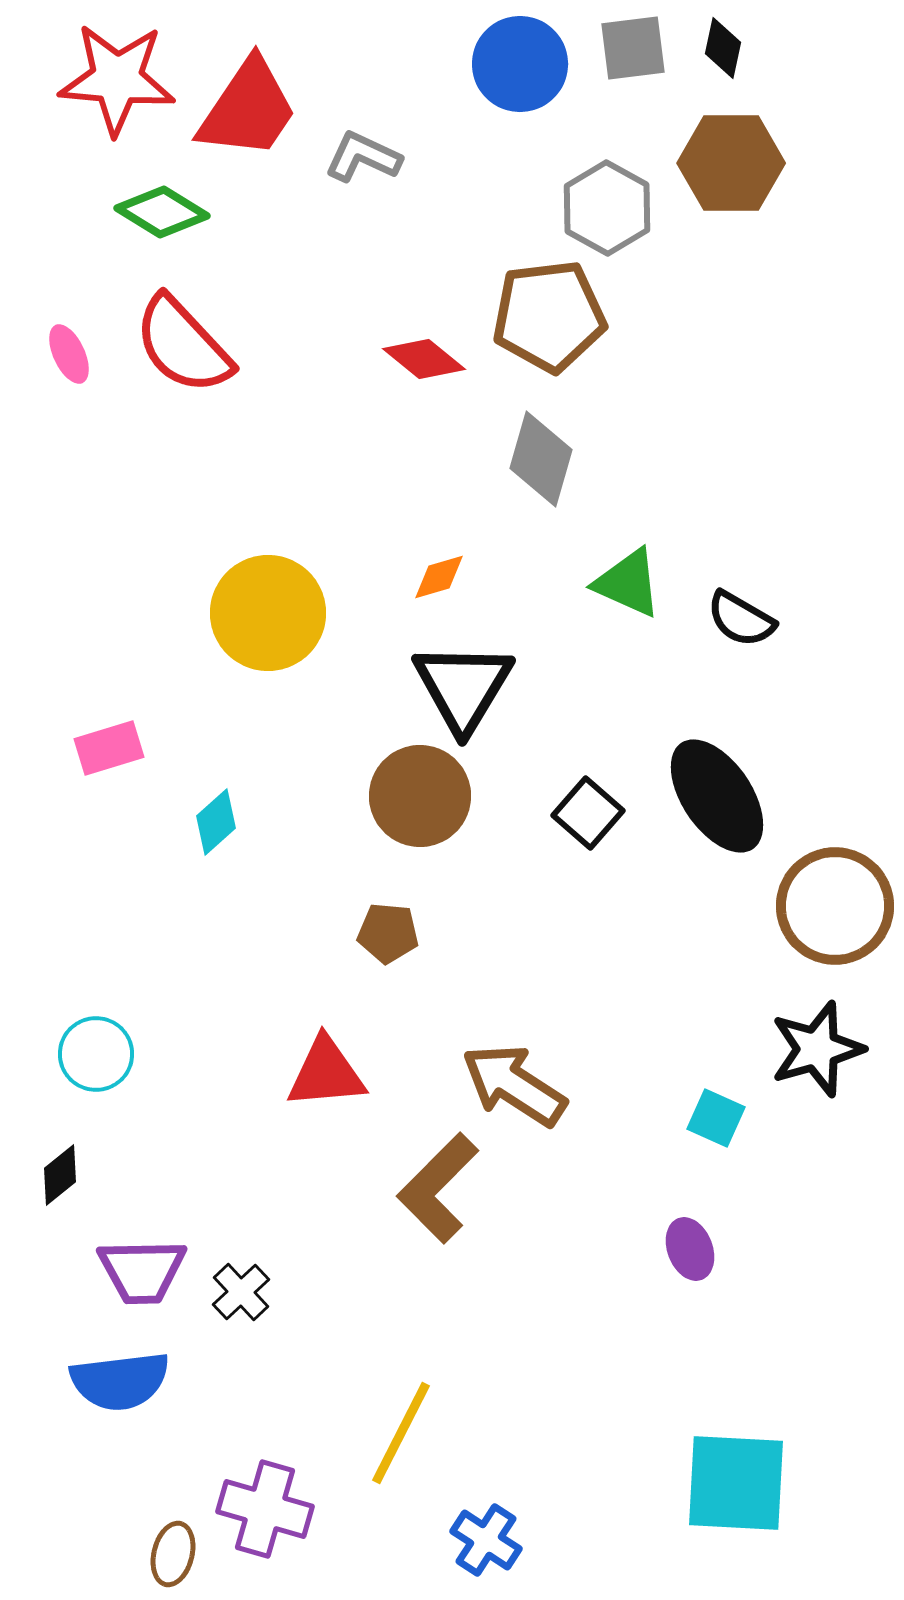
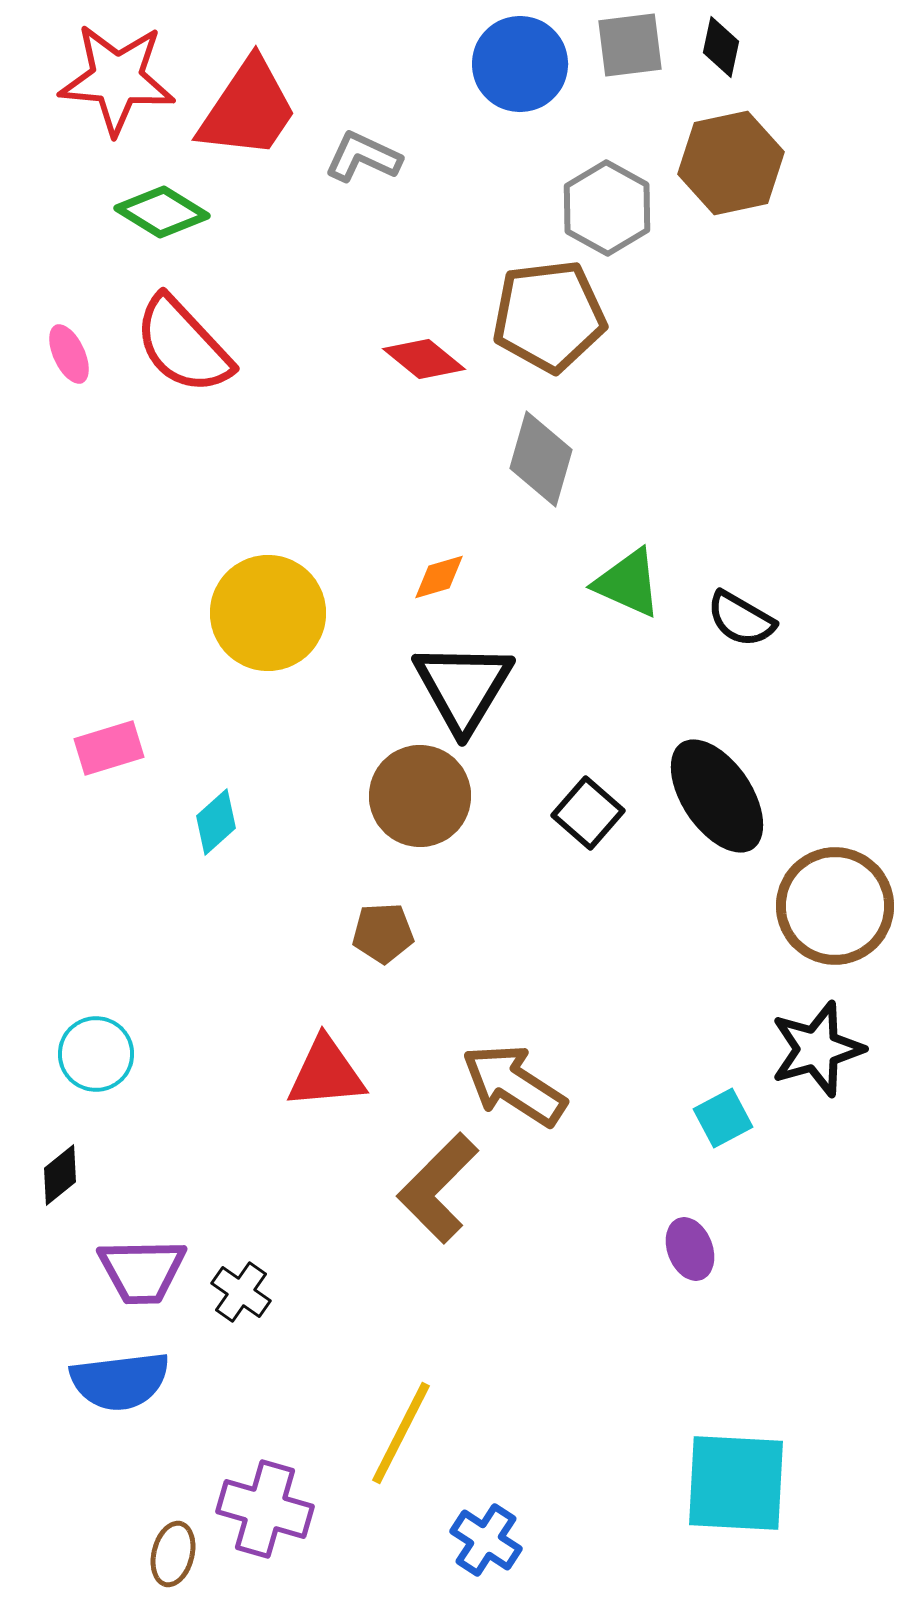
gray square at (633, 48): moved 3 px left, 3 px up
black diamond at (723, 48): moved 2 px left, 1 px up
brown hexagon at (731, 163): rotated 12 degrees counterclockwise
brown pentagon at (388, 933): moved 5 px left; rotated 8 degrees counterclockwise
cyan square at (716, 1118): moved 7 px right; rotated 38 degrees clockwise
black cross at (241, 1292): rotated 12 degrees counterclockwise
